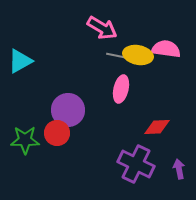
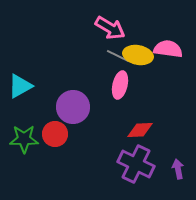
pink arrow: moved 8 px right
pink semicircle: moved 2 px right
gray line: rotated 15 degrees clockwise
cyan triangle: moved 25 px down
pink ellipse: moved 1 px left, 4 px up
purple circle: moved 5 px right, 3 px up
red diamond: moved 17 px left, 3 px down
red circle: moved 2 px left, 1 px down
green star: moved 1 px left, 1 px up
purple arrow: moved 1 px left
